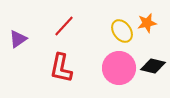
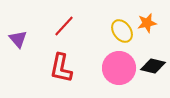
purple triangle: rotated 36 degrees counterclockwise
